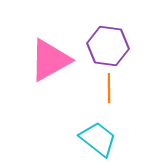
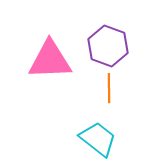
purple hexagon: rotated 12 degrees clockwise
pink triangle: rotated 27 degrees clockwise
